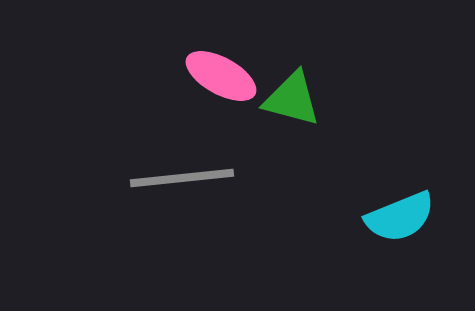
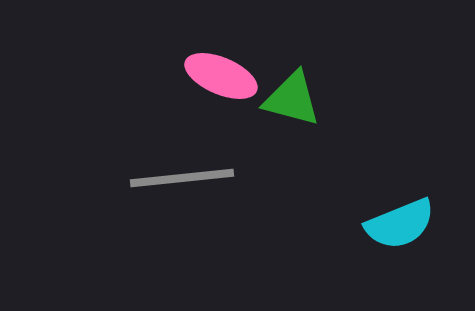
pink ellipse: rotated 6 degrees counterclockwise
cyan semicircle: moved 7 px down
